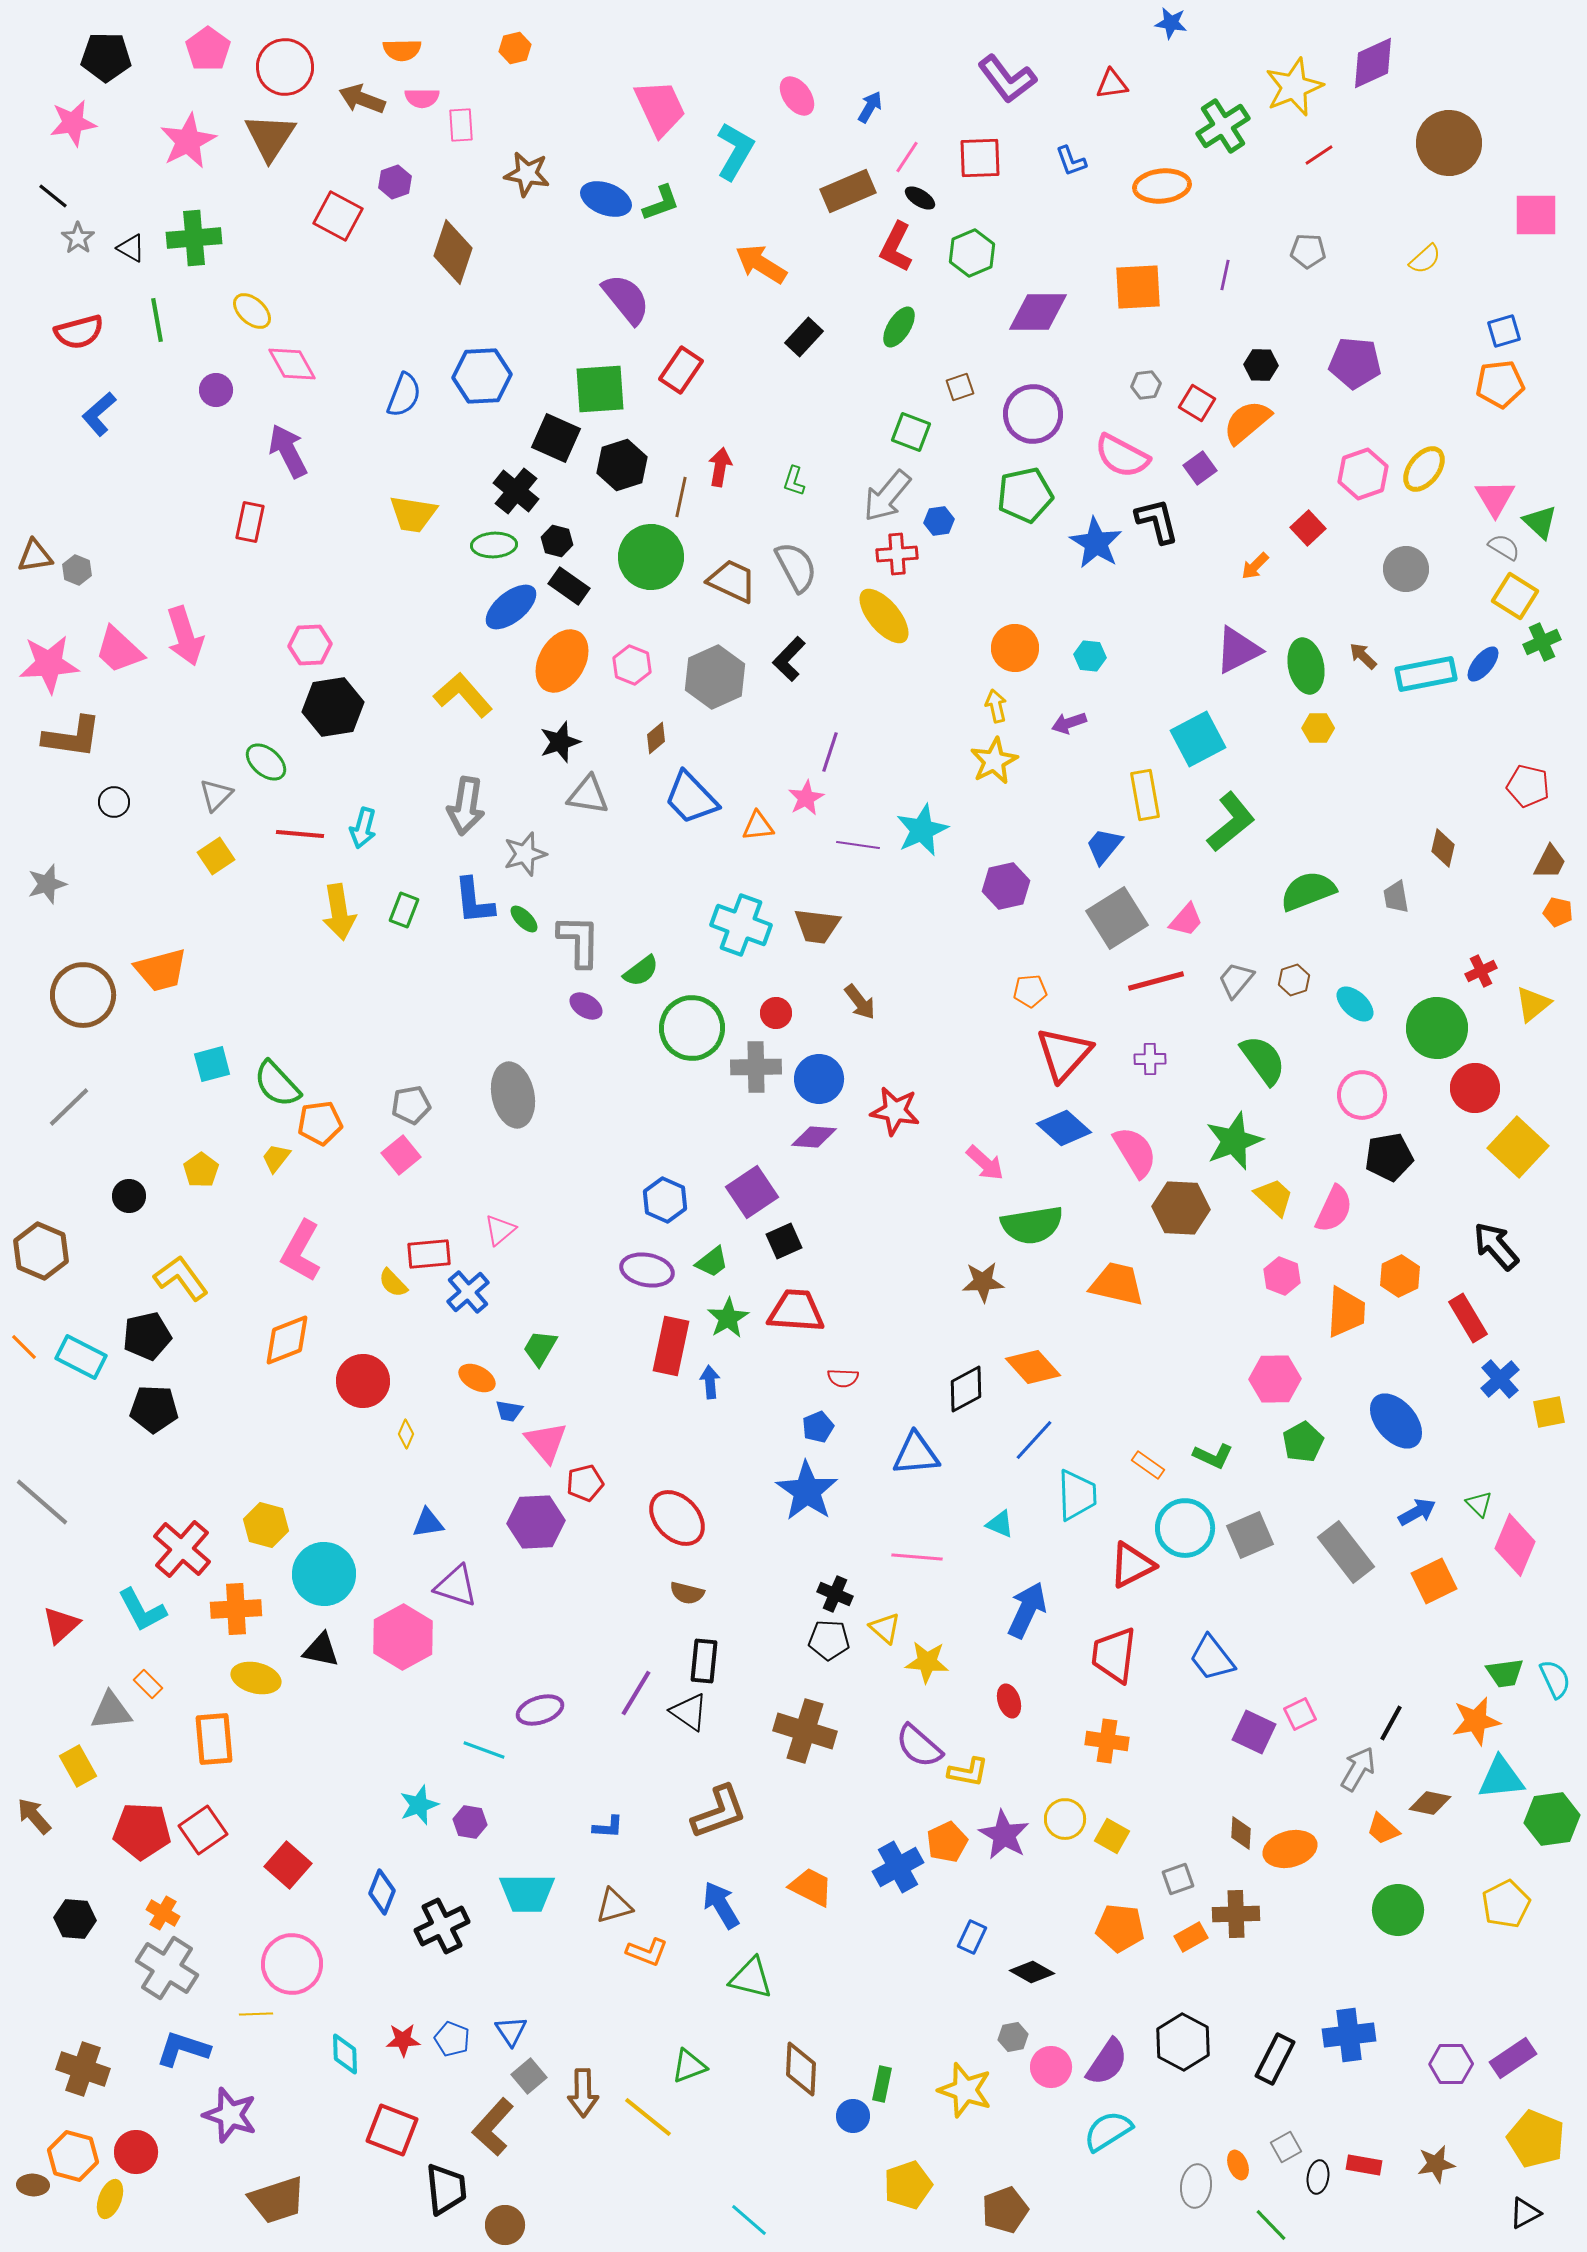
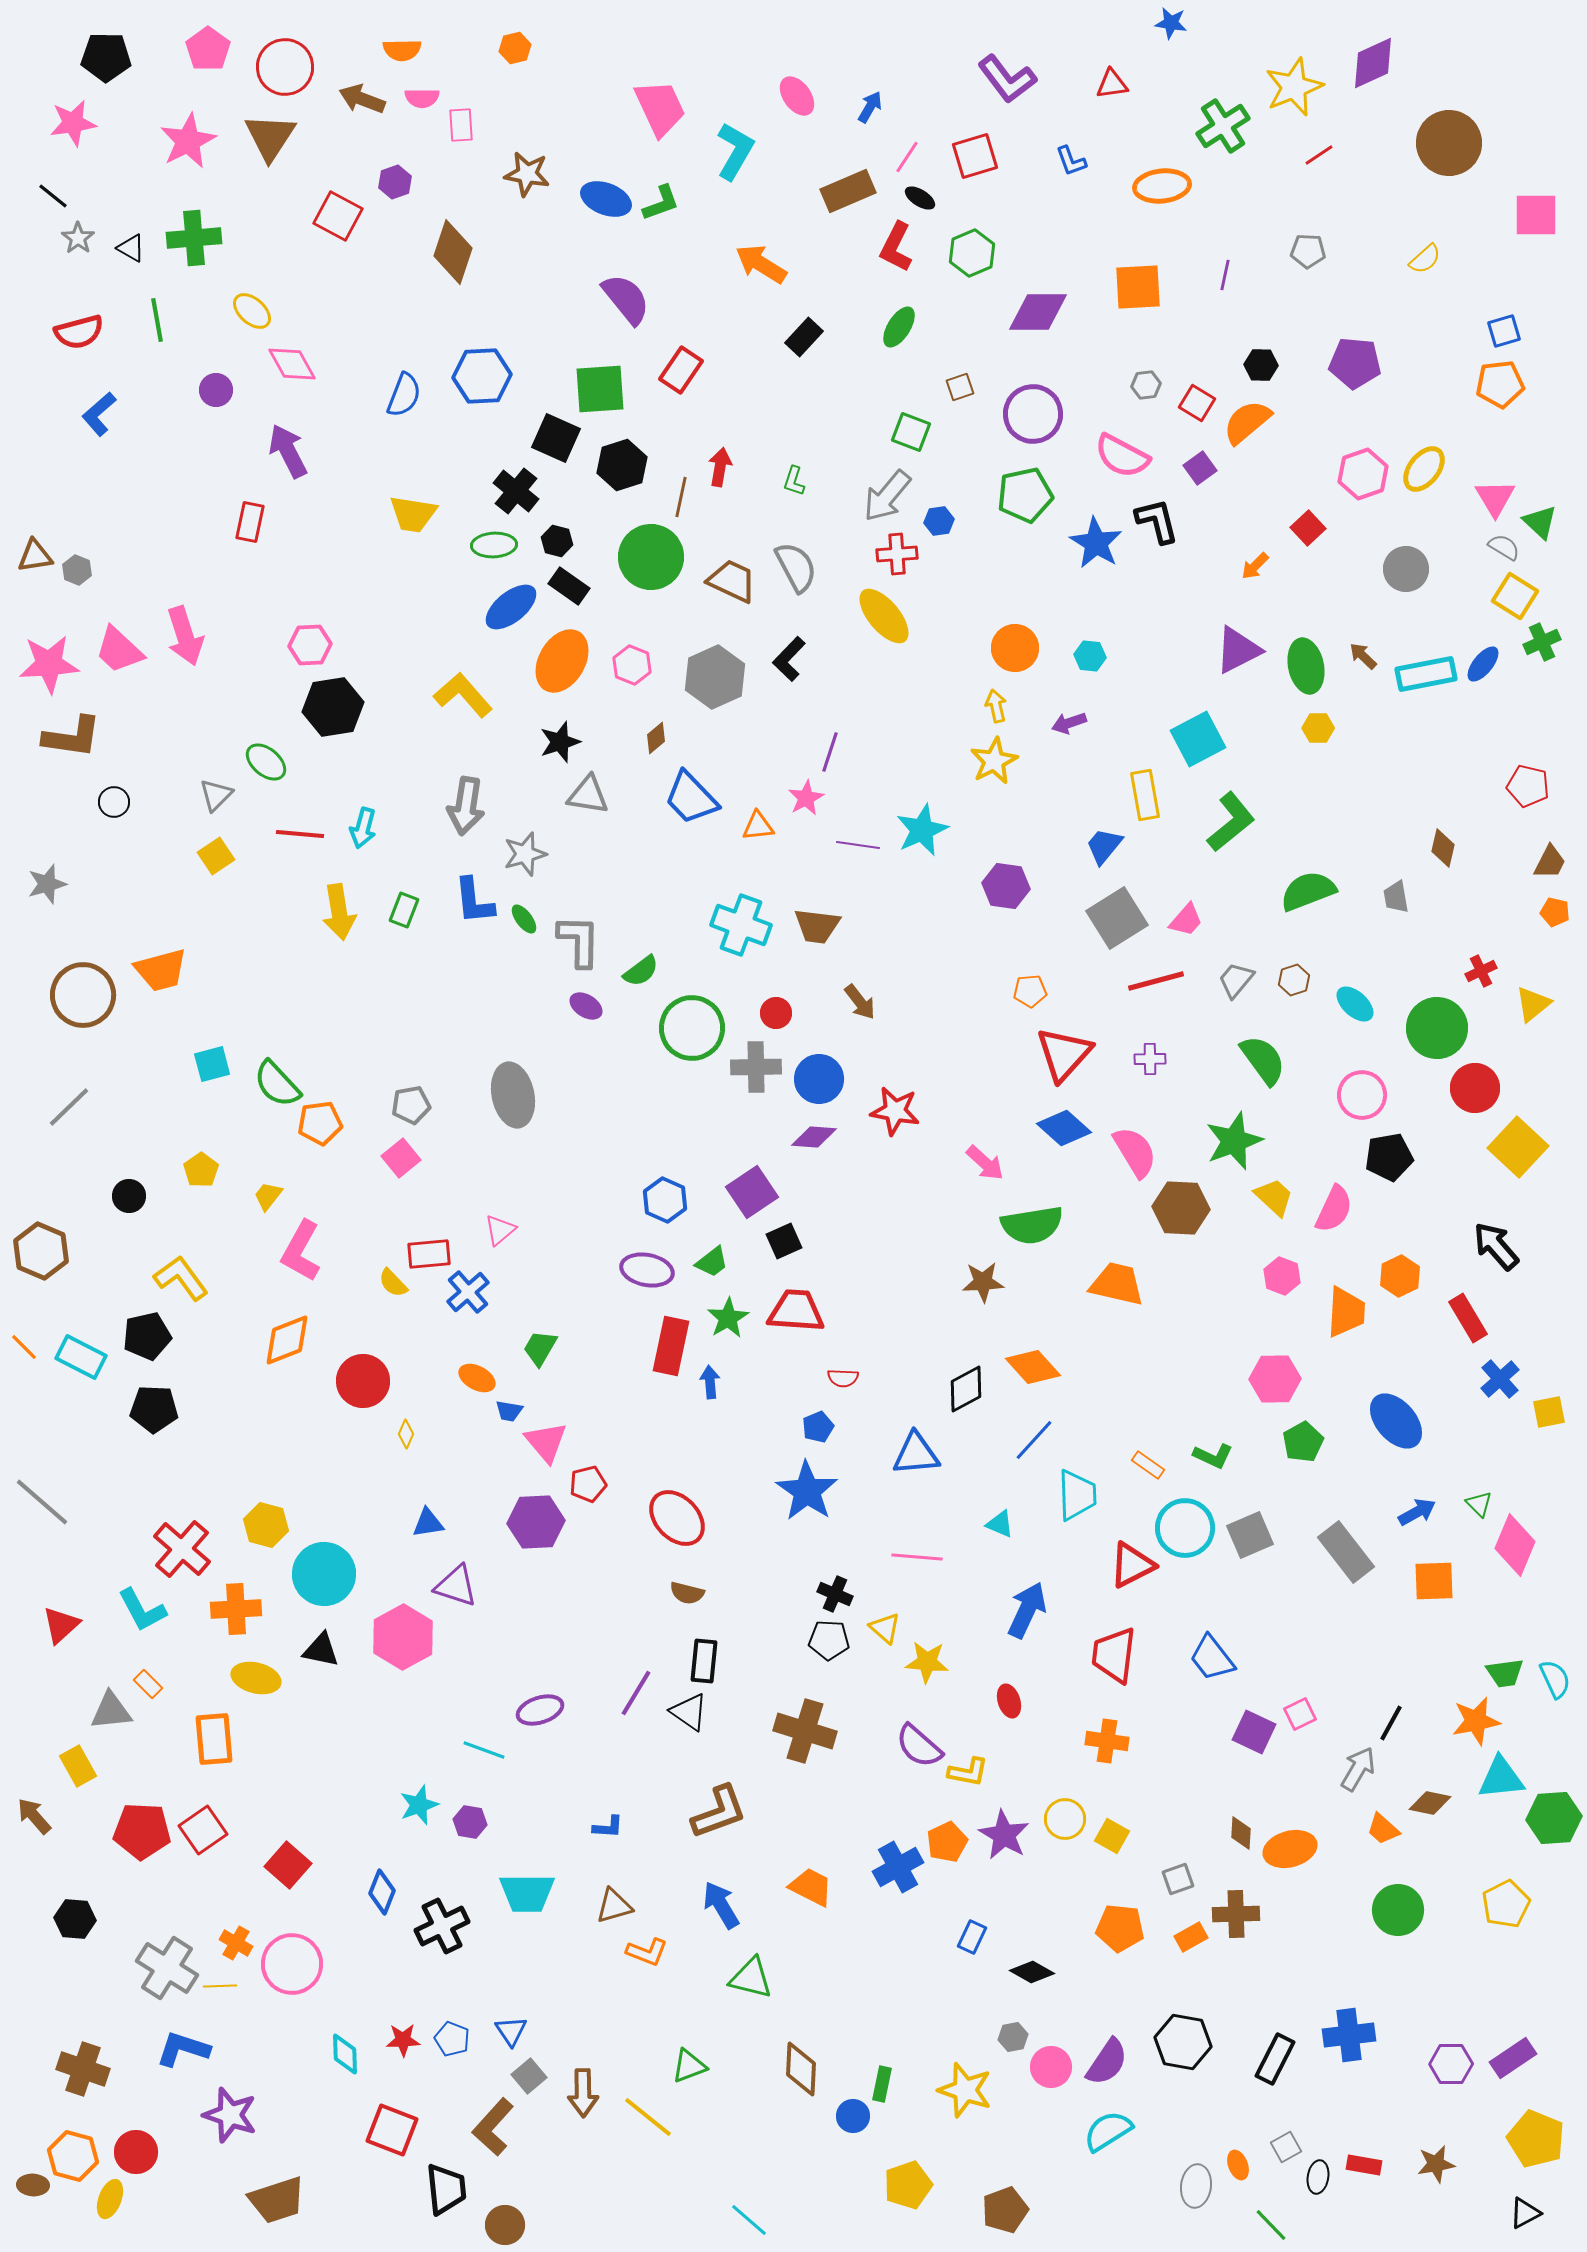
red square at (980, 158): moved 5 px left, 2 px up; rotated 15 degrees counterclockwise
purple hexagon at (1006, 886): rotated 21 degrees clockwise
orange pentagon at (1558, 912): moved 3 px left
green ellipse at (524, 919): rotated 8 degrees clockwise
pink square at (401, 1155): moved 3 px down
yellow trapezoid at (276, 1158): moved 8 px left, 38 px down
red pentagon at (585, 1483): moved 3 px right, 1 px down
orange square at (1434, 1581): rotated 24 degrees clockwise
green hexagon at (1552, 1819): moved 2 px right, 1 px up; rotated 4 degrees clockwise
orange cross at (163, 1913): moved 73 px right, 30 px down
yellow line at (256, 2014): moved 36 px left, 28 px up
black hexagon at (1183, 2042): rotated 18 degrees counterclockwise
